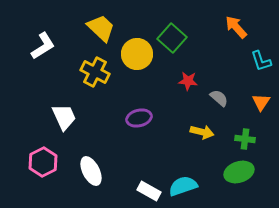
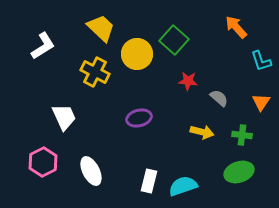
green square: moved 2 px right, 2 px down
green cross: moved 3 px left, 4 px up
white rectangle: moved 10 px up; rotated 75 degrees clockwise
